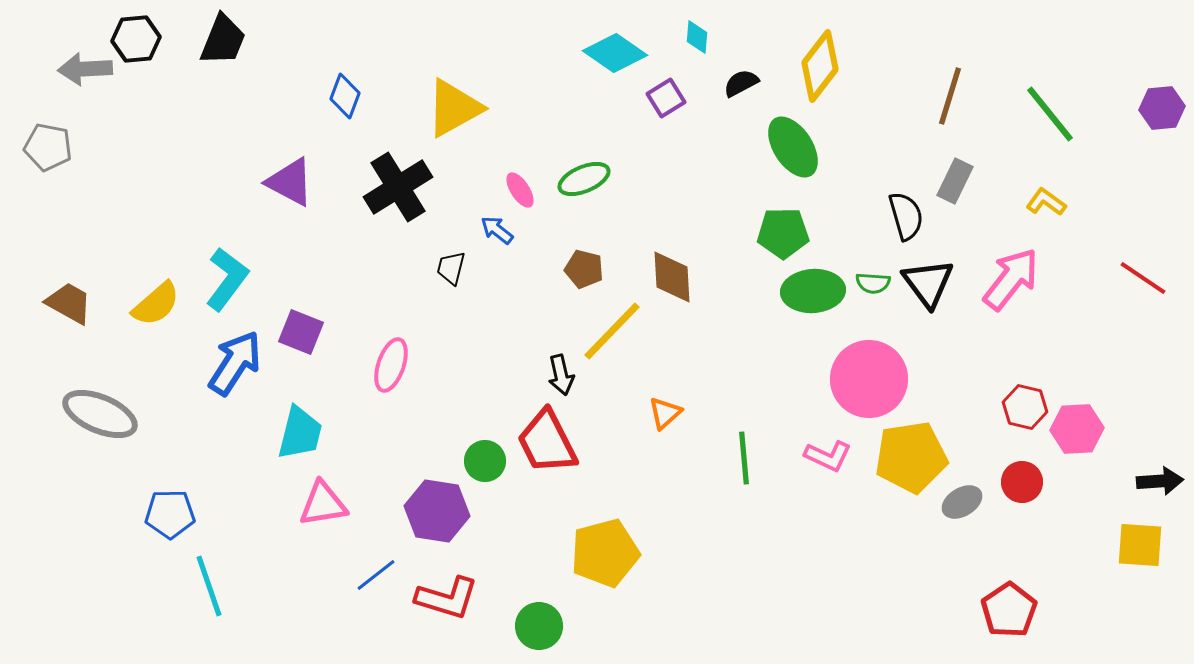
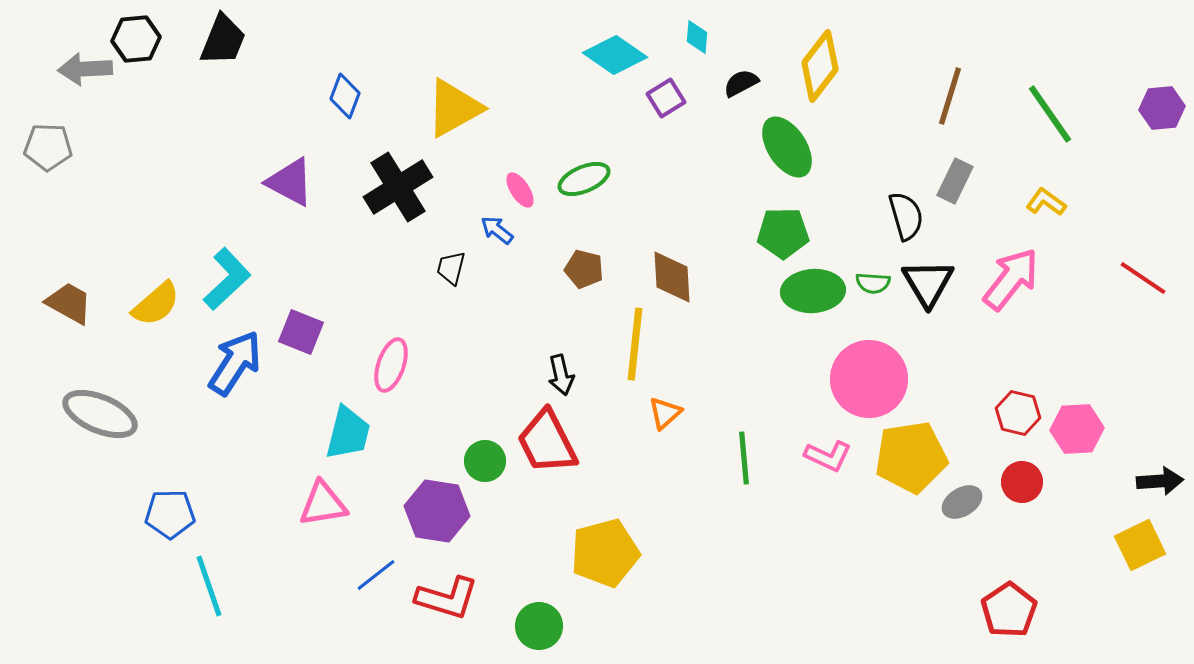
cyan diamond at (615, 53): moved 2 px down
green line at (1050, 114): rotated 4 degrees clockwise
gray pentagon at (48, 147): rotated 9 degrees counterclockwise
green ellipse at (793, 147): moved 6 px left
cyan L-shape at (227, 279): rotated 10 degrees clockwise
black triangle at (928, 283): rotated 6 degrees clockwise
yellow line at (612, 331): moved 23 px right, 13 px down; rotated 38 degrees counterclockwise
red hexagon at (1025, 407): moved 7 px left, 6 px down
cyan trapezoid at (300, 433): moved 48 px right
yellow square at (1140, 545): rotated 30 degrees counterclockwise
